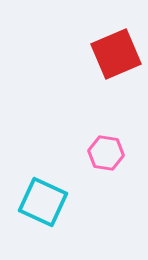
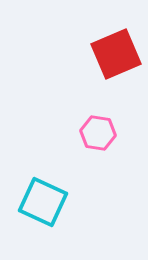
pink hexagon: moved 8 px left, 20 px up
